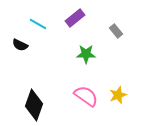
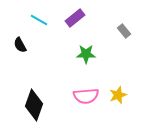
cyan line: moved 1 px right, 4 px up
gray rectangle: moved 8 px right
black semicircle: rotated 35 degrees clockwise
pink semicircle: rotated 140 degrees clockwise
